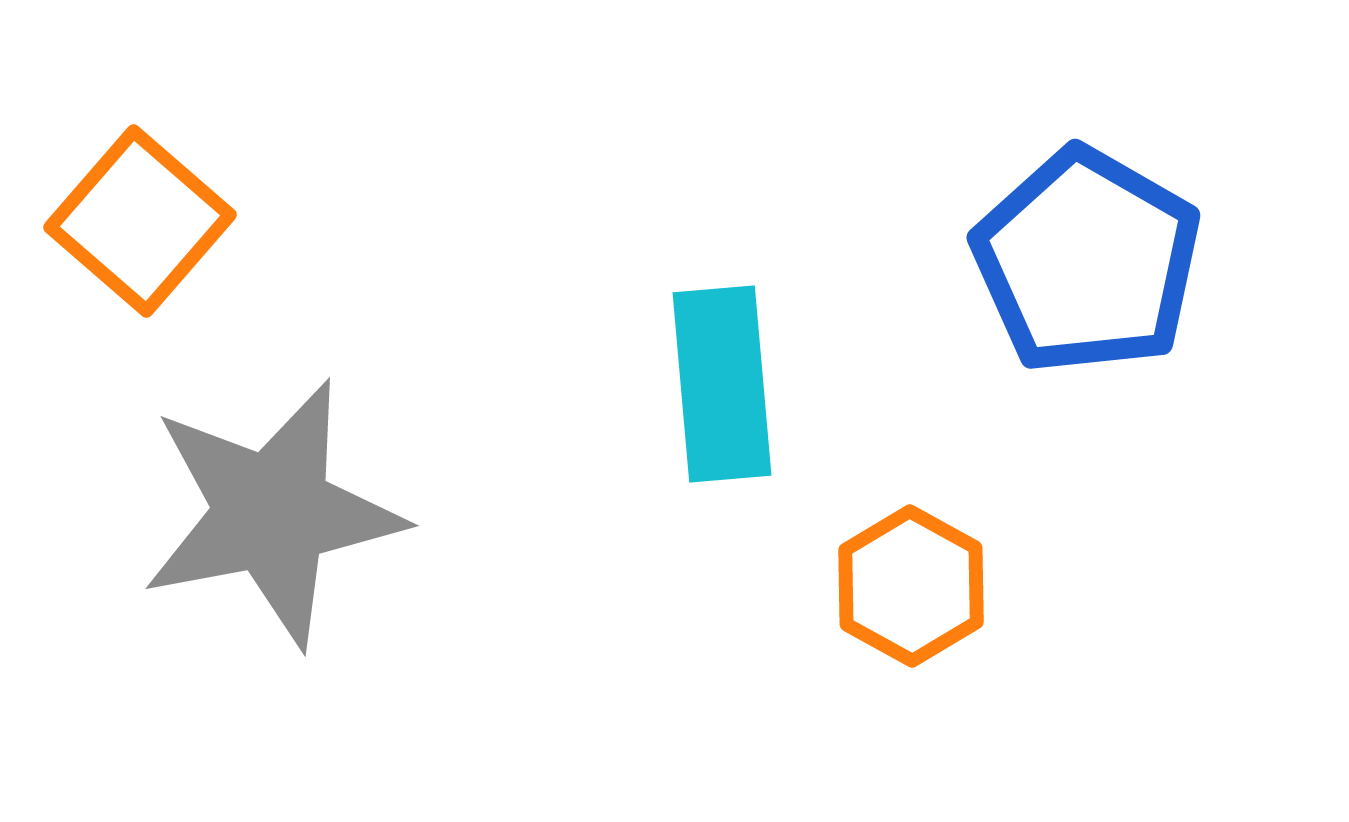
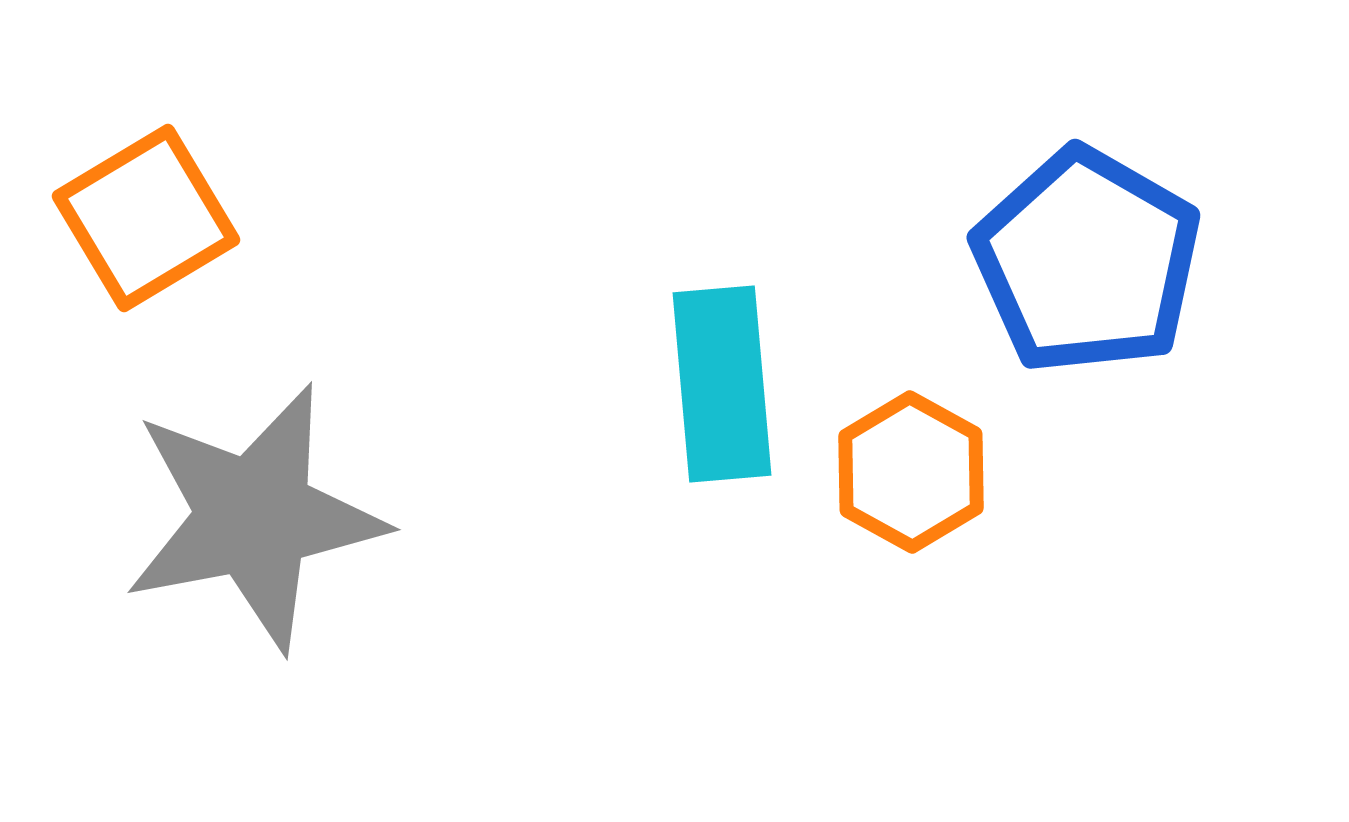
orange square: moved 6 px right, 3 px up; rotated 18 degrees clockwise
gray star: moved 18 px left, 4 px down
orange hexagon: moved 114 px up
